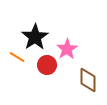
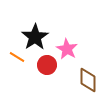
pink star: rotated 10 degrees counterclockwise
